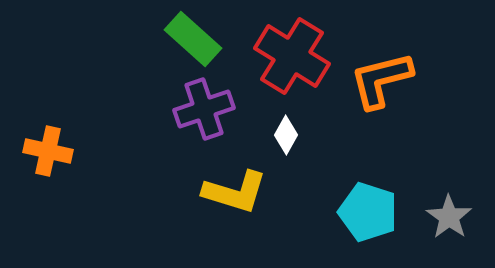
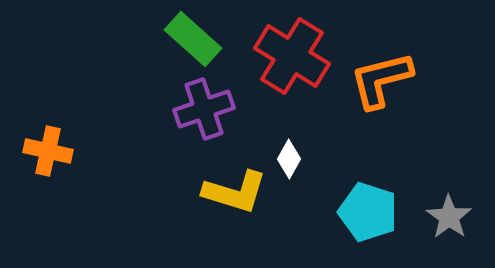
white diamond: moved 3 px right, 24 px down
